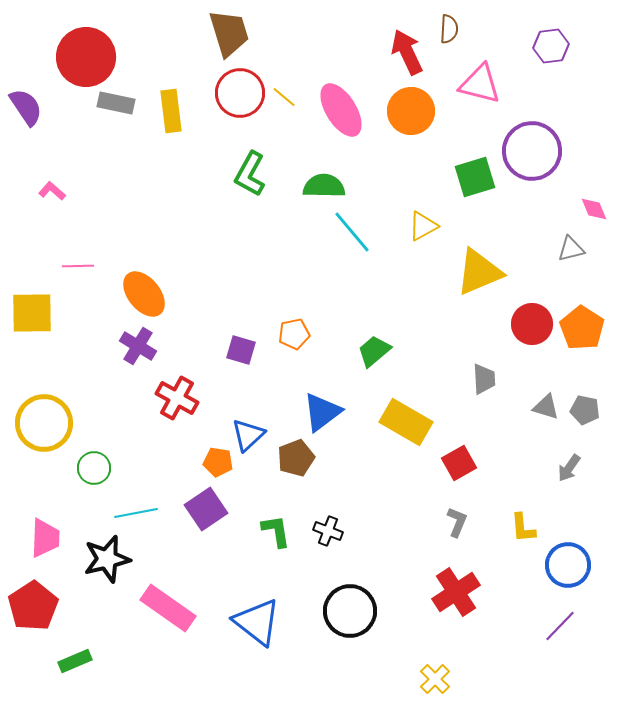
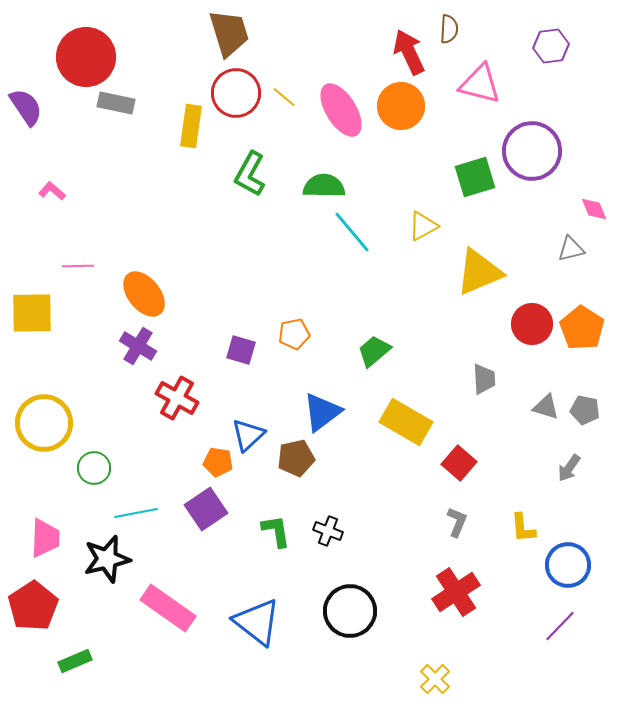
red arrow at (407, 52): moved 2 px right
red circle at (240, 93): moved 4 px left
yellow rectangle at (171, 111): moved 20 px right, 15 px down; rotated 15 degrees clockwise
orange circle at (411, 111): moved 10 px left, 5 px up
brown pentagon at (296, 458): rotated 9 degrees clockwise
red square at (459, 463): rotated 20 degrees counterclockwise
